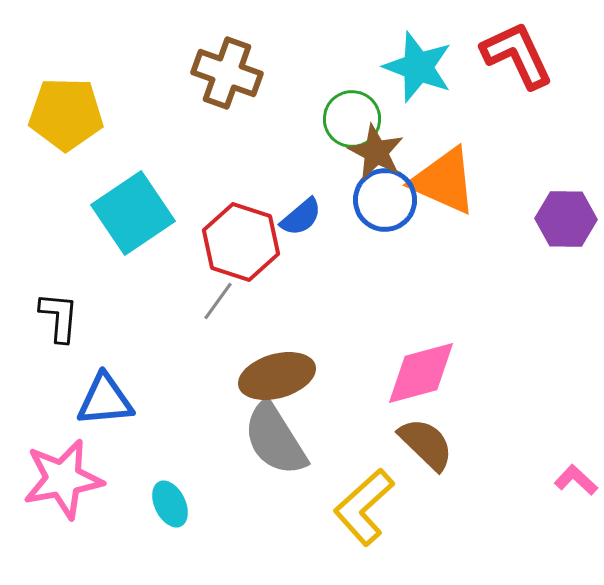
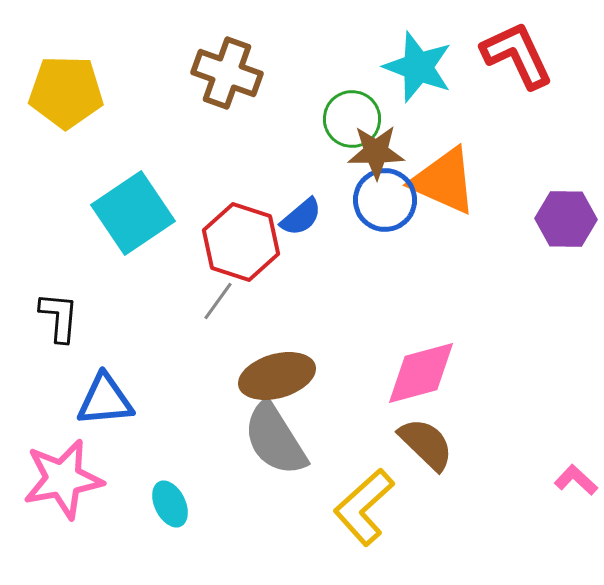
yellow pentagon: moved 22 px up
brown star: rotated 28 degrees counterclockwise
